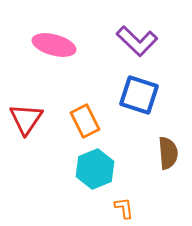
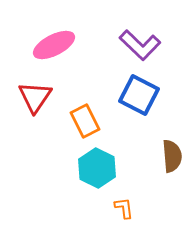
purple L-shape: moved 3 px right, 4 px down
pink ellipse: rotated 42 degrees counterclockwise
blue square: rotated 9 degrees clockwise
red triangle: moved 9 px right, 22 px up
brown semicircle: moved 4 px right, 3 px down
cyan hexagon: moved 2 px right, 1 px up; rotated 12 degrees counterclockwise
